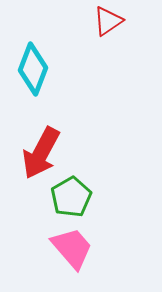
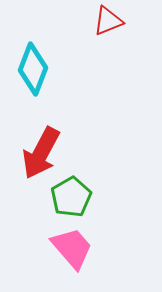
red triangle: rotated 12 degrees clockwise
